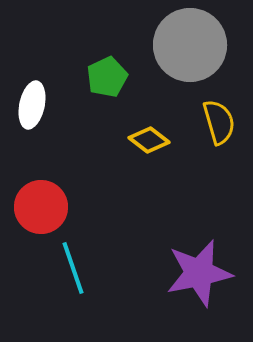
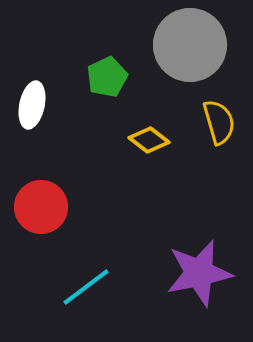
cyan line: moved 13 px right, 19 px down; rotated 72 degrees clockwise
